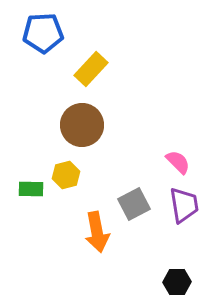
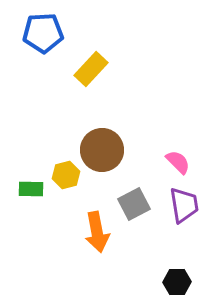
brown circle: moved 20 px right, 25 px down
